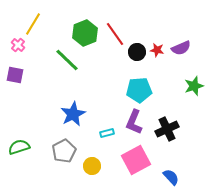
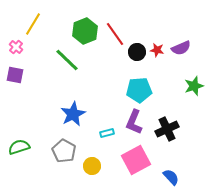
green hexagon: moved 2 px up
pink cross: moved 2 px left, 2 px down
gray pentagon: rotated 15 degrees counterclockwise
